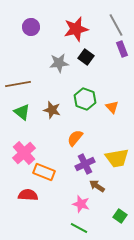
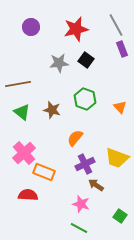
black square: moved 3 px down
orange triangle: moved 8 px right
yellow trapezoid: rotated 30 degrees clockwise
brown arrow: moved 1 px left, 1 px up
